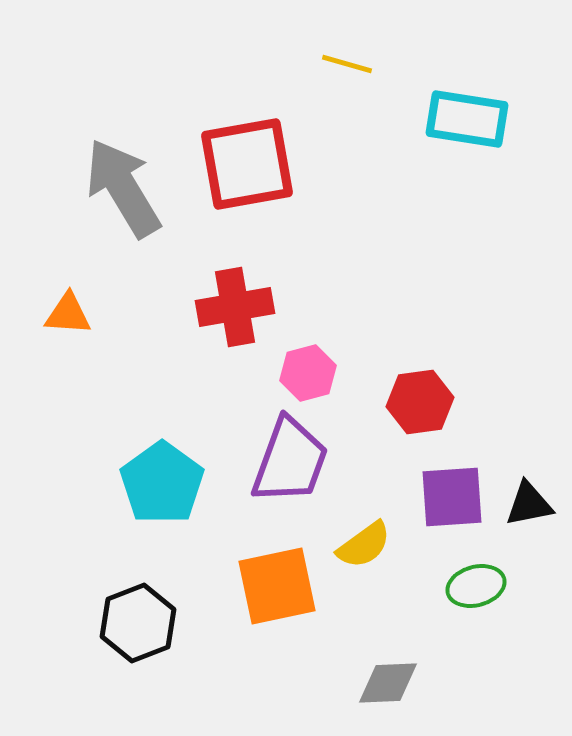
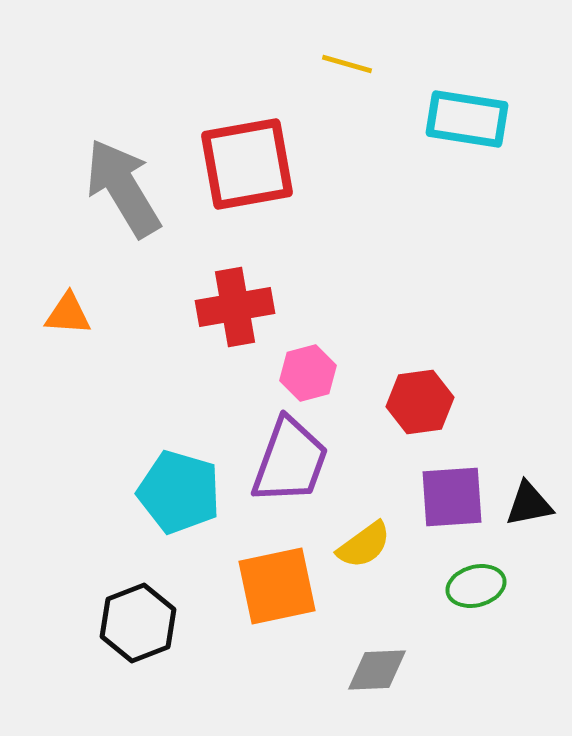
cyan pentagon: moved 17 px right, 9 px down; rotated 20 degrees counterclockwise
gray diamond: moved 11 px left, 13 px up
